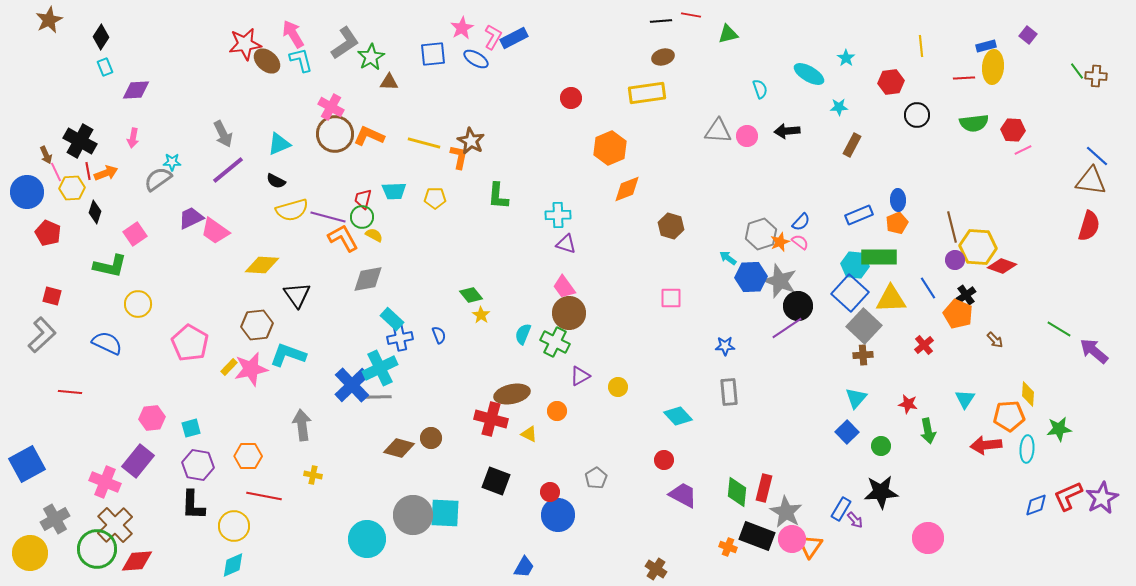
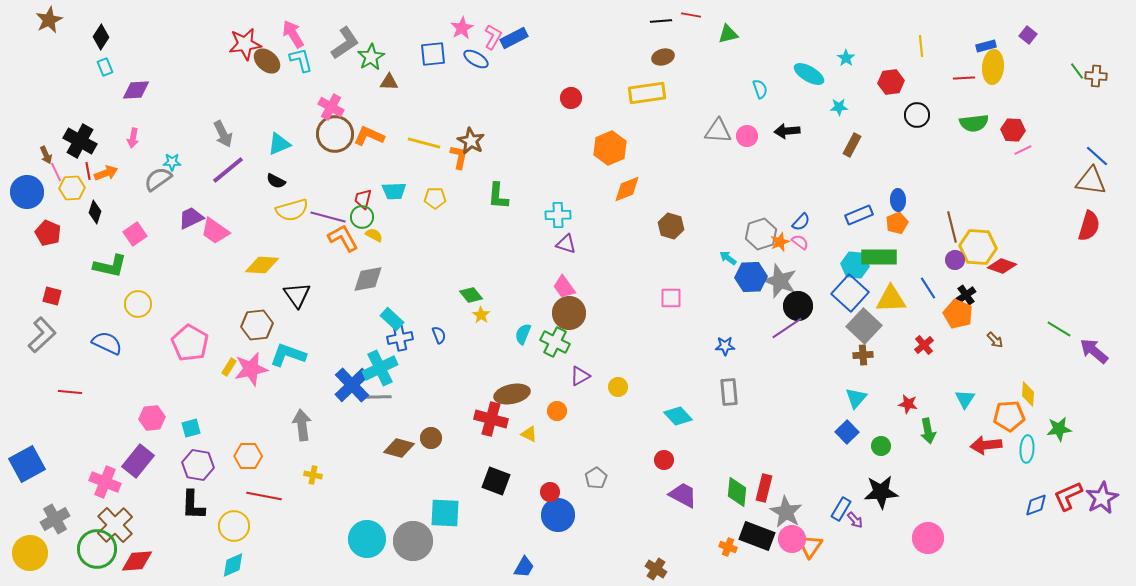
yellow rectangle at (229, 367): rotated 12 degrees counterclockwise
gray circle at (413, 515): moved 26 px down
